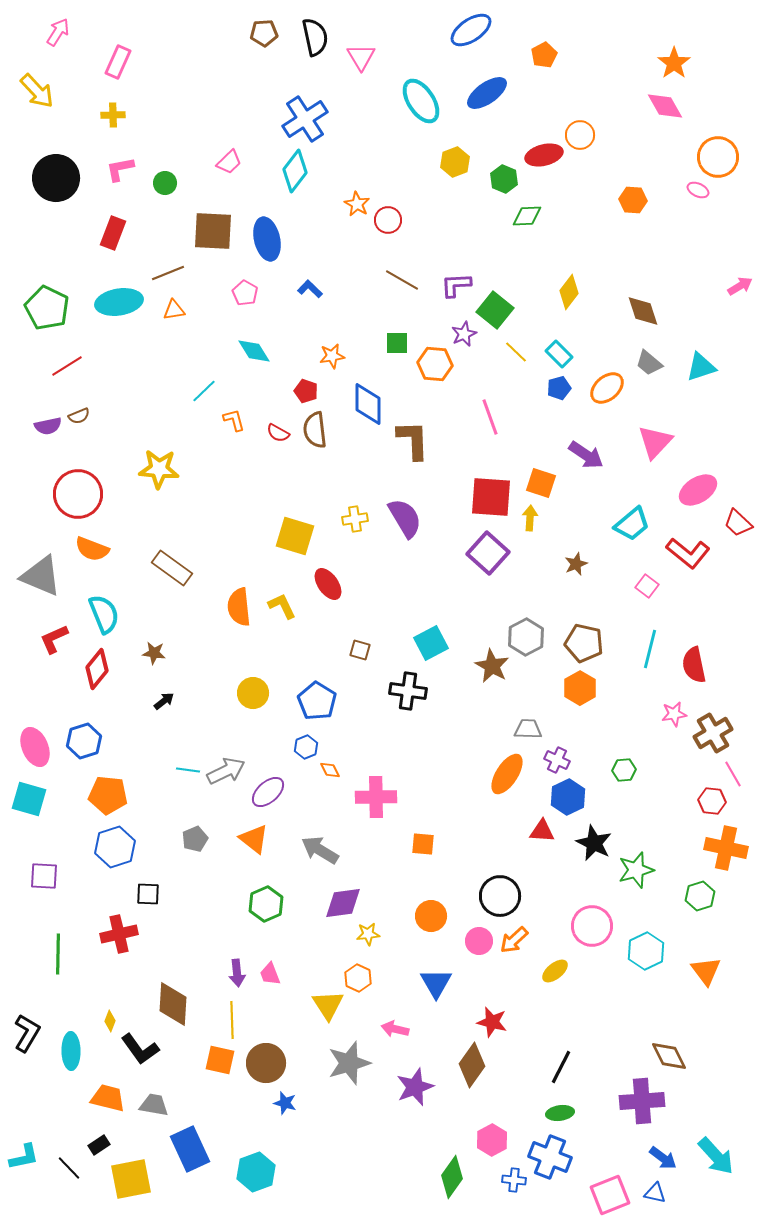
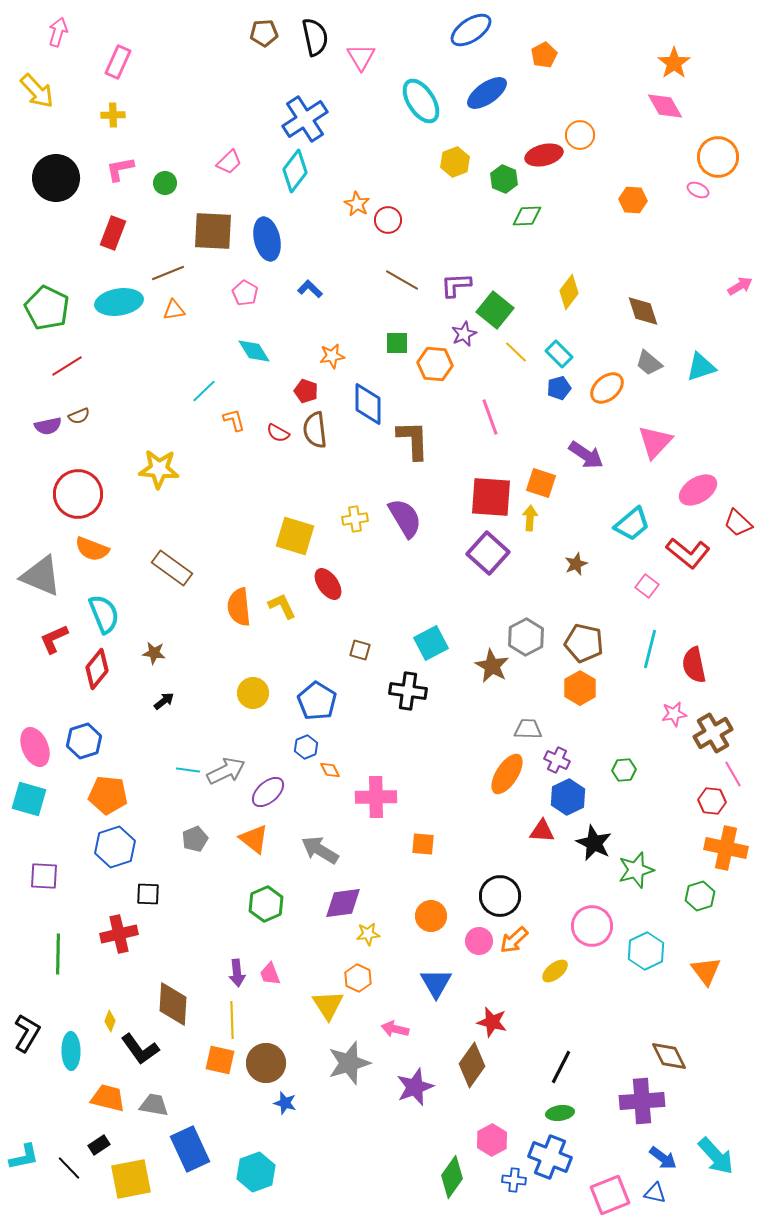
pink arrow at (58, 32): rotated 16 degrees counterclockwise
